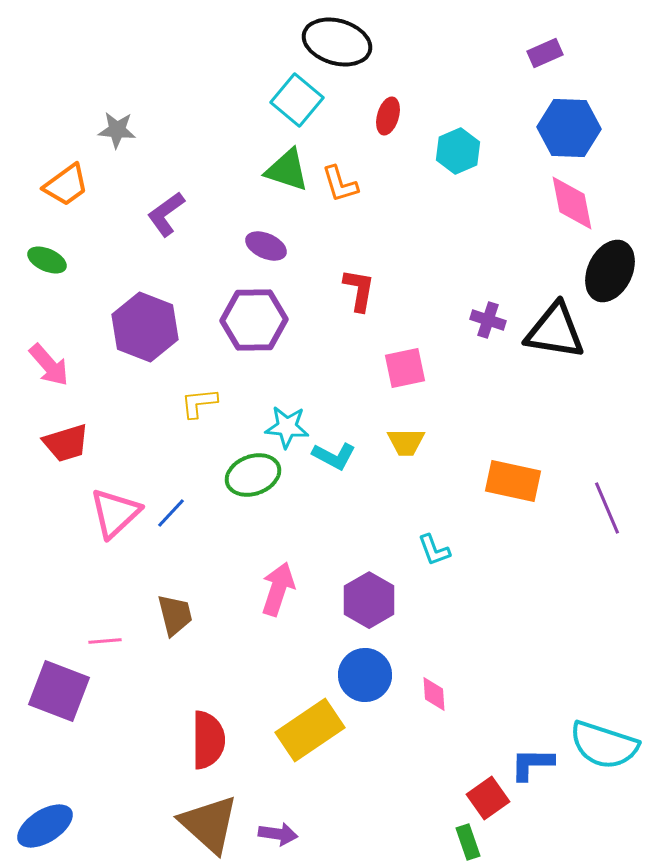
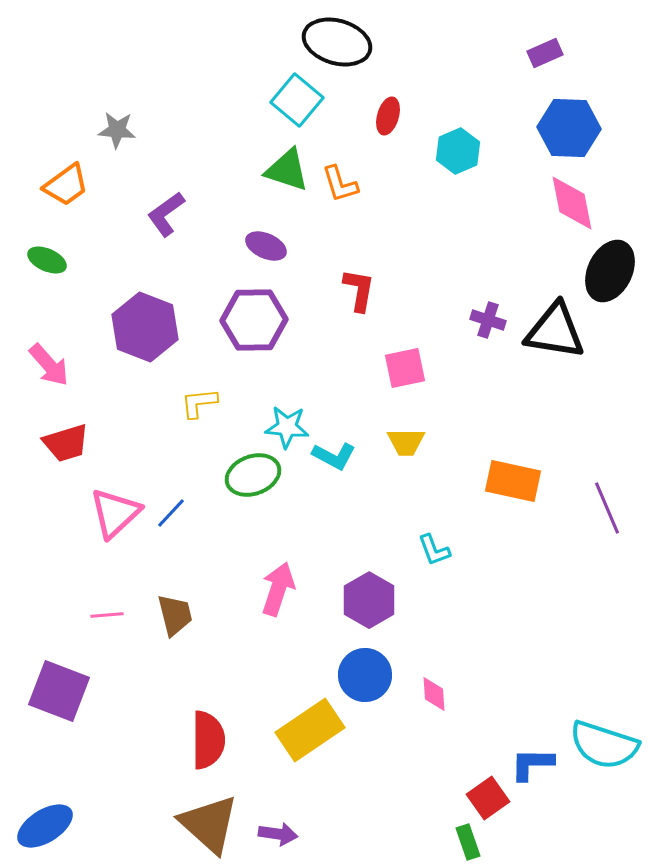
pink line at (105, 641): moved 2 px right, 26 px up
